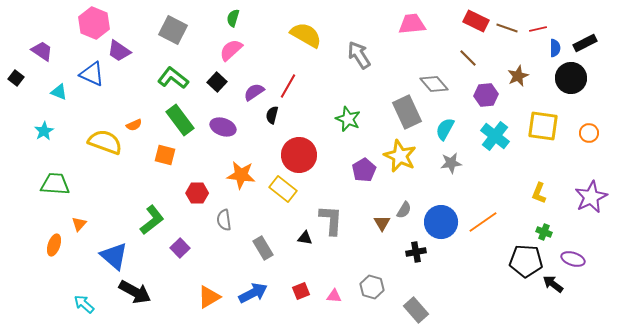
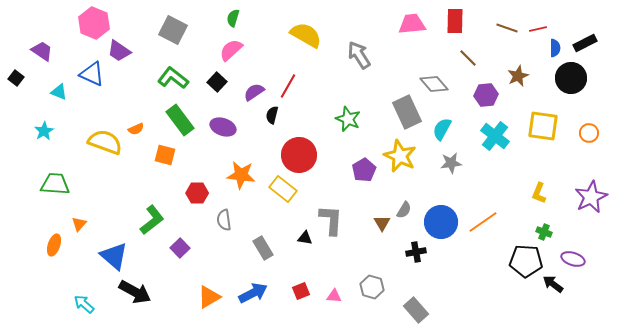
red rectangle at (476, 21): moved 21 px left; rotated 65 degrees clockwise
orange semicircle at (134, 125): moved 2 px right, 4 px down
cyan semicircle at (445, 129): moved 3 px left
